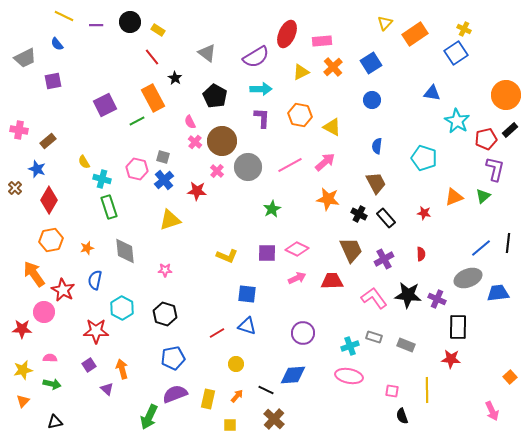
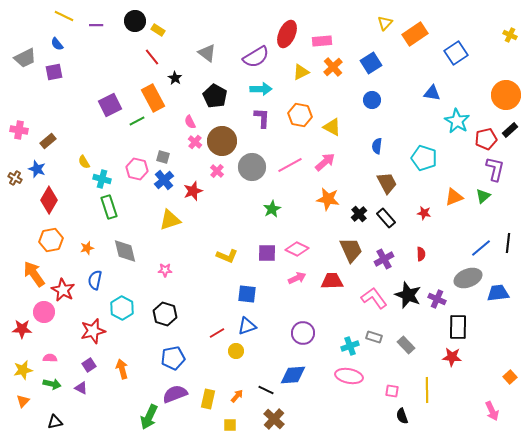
black circle at (130, 22): moved 5 px right, 1 px up
yellow cross at (464, 29): moved 46 px right, 6 px down
purple square at (53, 81): moved 1 px right, 9 px up
purple square at (105, 105): moved 5 px right
gray circle at (248, 167): moved 4 px right
brown trapezoid at (376, 183): moved 11 px right
brown cross at (15, 188): moved 10 px up; rotated 16 degrees counterclockwise
red star at (197, 191): moved 4 px left; rotated 24 degrees counterclockwise
black cross at (359, 214): rotated 21 degrees clockwise
gray diamond at (125, 251): rotated 8 degrees counterclockwise
black star at (408, 295): rotated 16 degrees clockwise
blue triangle at (247, 326): rotated 36 degrees counterclockwise
red star at (96, 331): moved 3 px left; rotated 15 degrees counterclockwise
gray rectangle at (406, 345): rotated 24 degrees clockwise
red star at (451, 359): moved 1 px right, 2 px up
yellow circle at (236, 364): moved 13 px up
purple triangle at (107, 389): moved 26 px left, 1 px up; rotated 16 degrees counterclockwise
